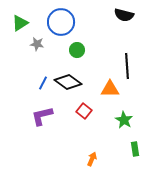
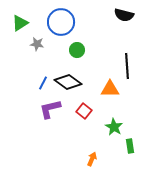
purple L-shape: moved 8 px right, 7 px up
green star: moved 10 px left, 7 px down
green rectangle: moved 5 px left, 3 px up
